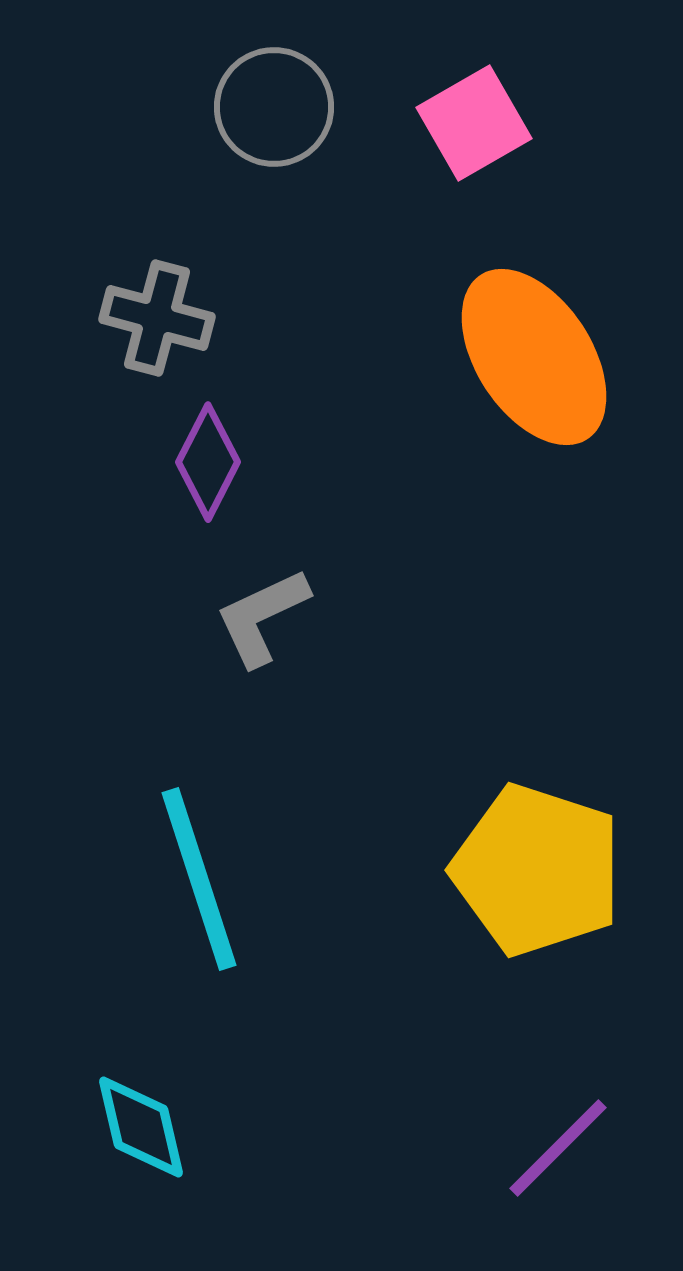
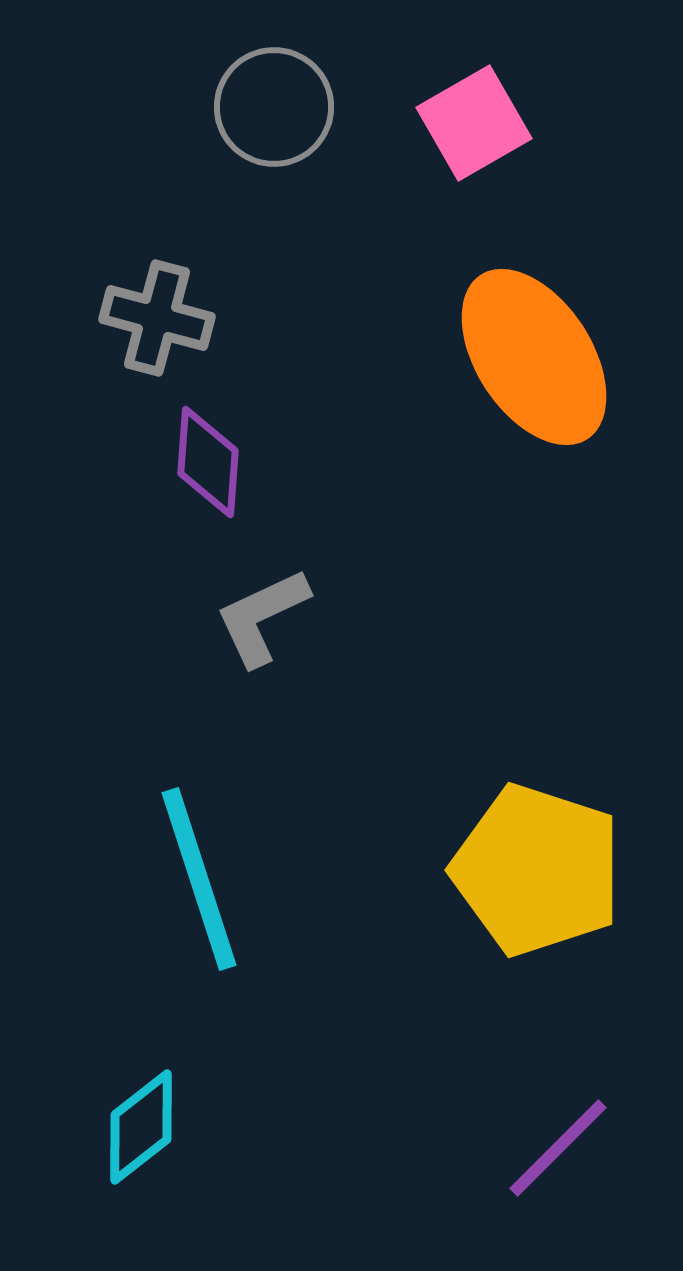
purple diamond: rotated 23 degrees counterclockwise
cyan diamond: rotated 65 degrees clockwise
